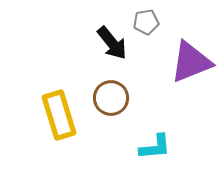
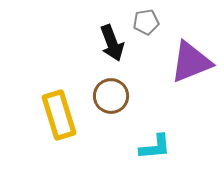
black arrow: rotated 18 degrees clockwise
brown circle: moved 2 px up
